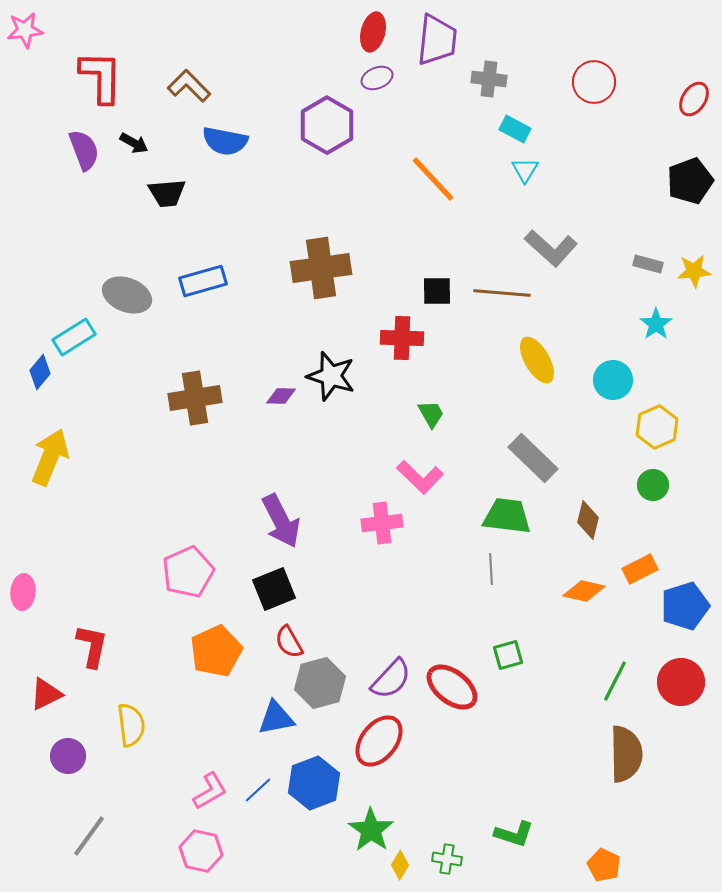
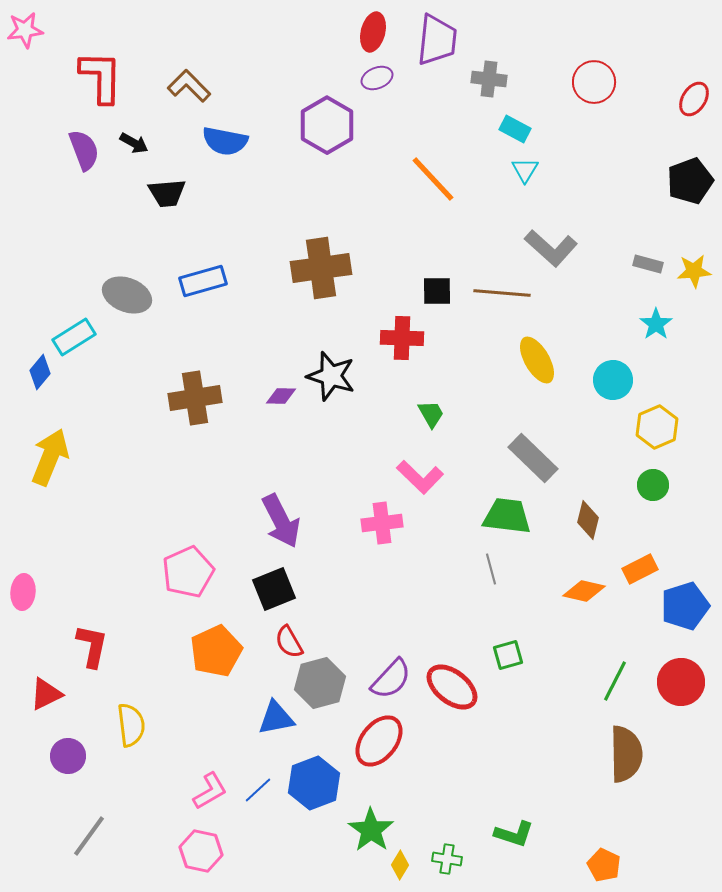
gray line at (491, 569): rotated 12 degrees counterclockwise
